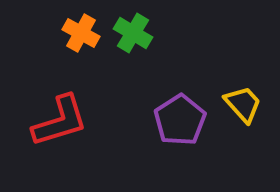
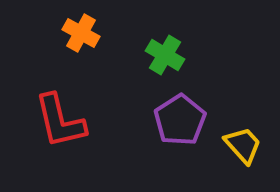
green cross: moved 32 px right, 22 px down
yellow trapezoid: moved 41 px down
red L-shape: rotated 94 degrees clockwise
